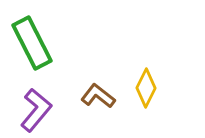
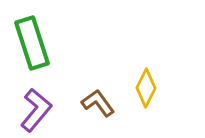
green rectangle: rotated 9 degrees clockwise
brown L-shape: moved 7 px down; rotated 16 degrees clockwise
